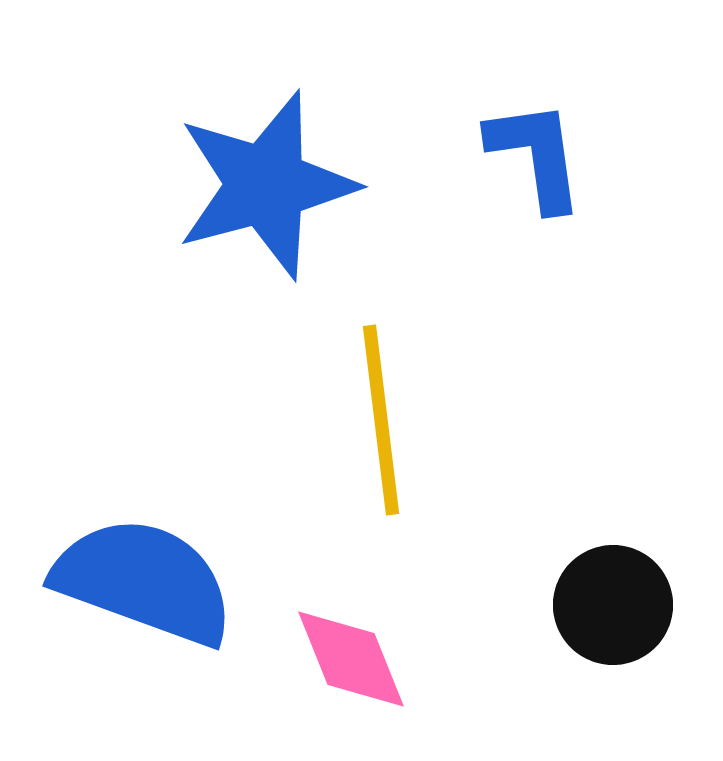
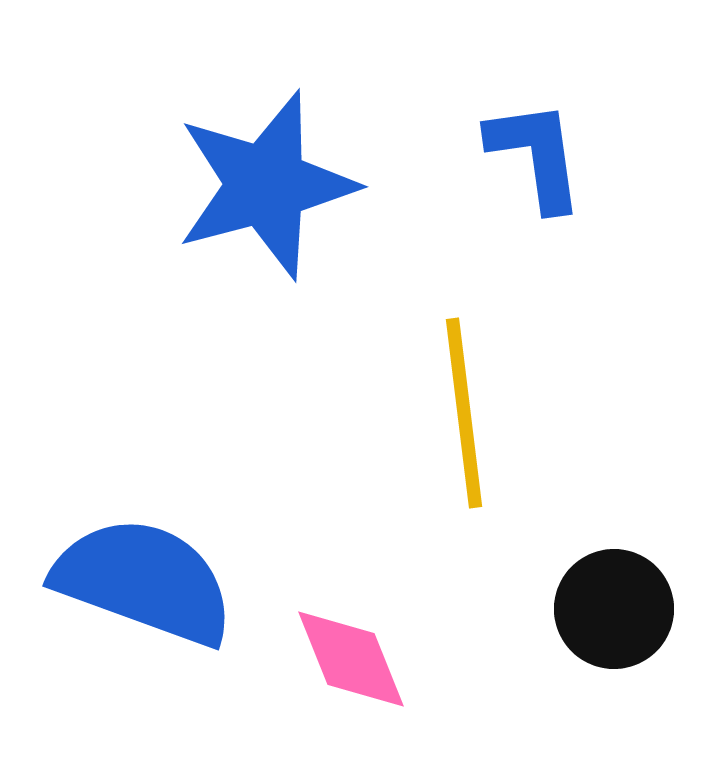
yellow line: moved 83 px right, 7 px up
black circle: moved 1 px right, 4 px down
